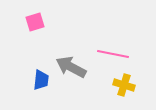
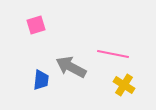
pink square: moved 1 px right, 3 px down
yellow cross: rotated 15 degrees clockwise
